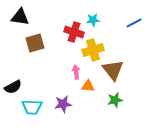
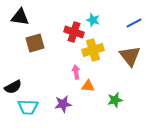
cyan star: rotated 24 degrees clockwise
brown triangle: moved 17 px right, 14 px up
cyan trapezoid: moved 4 px left
